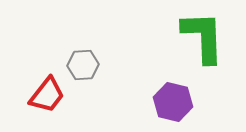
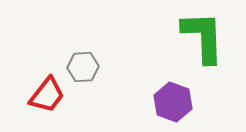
gray hexagon: moved 2 px down
purple hexagon: rotated 6 degrees clockwise
